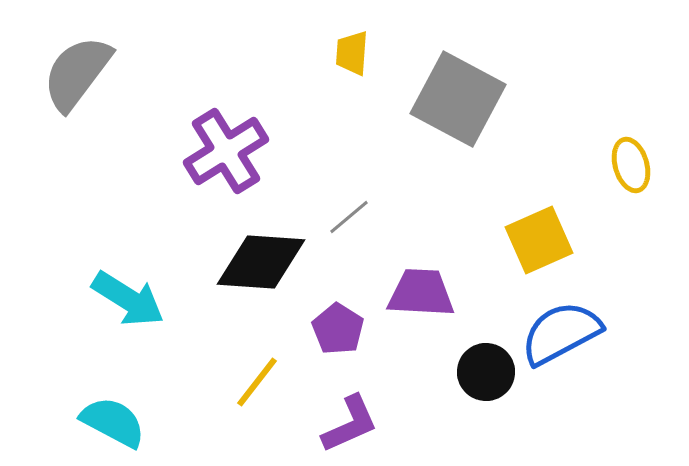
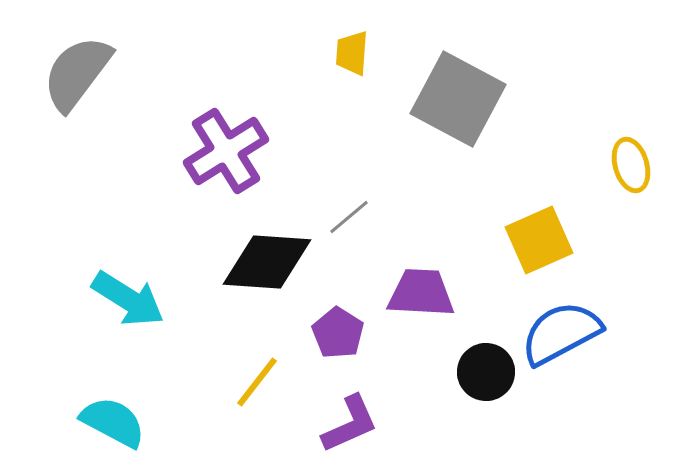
black diamond: moved 6 px right
purple pentagon: moved 4 px down
